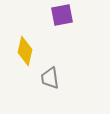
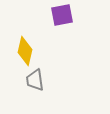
gray trapezoid: moved 15 px left, 2 px down
